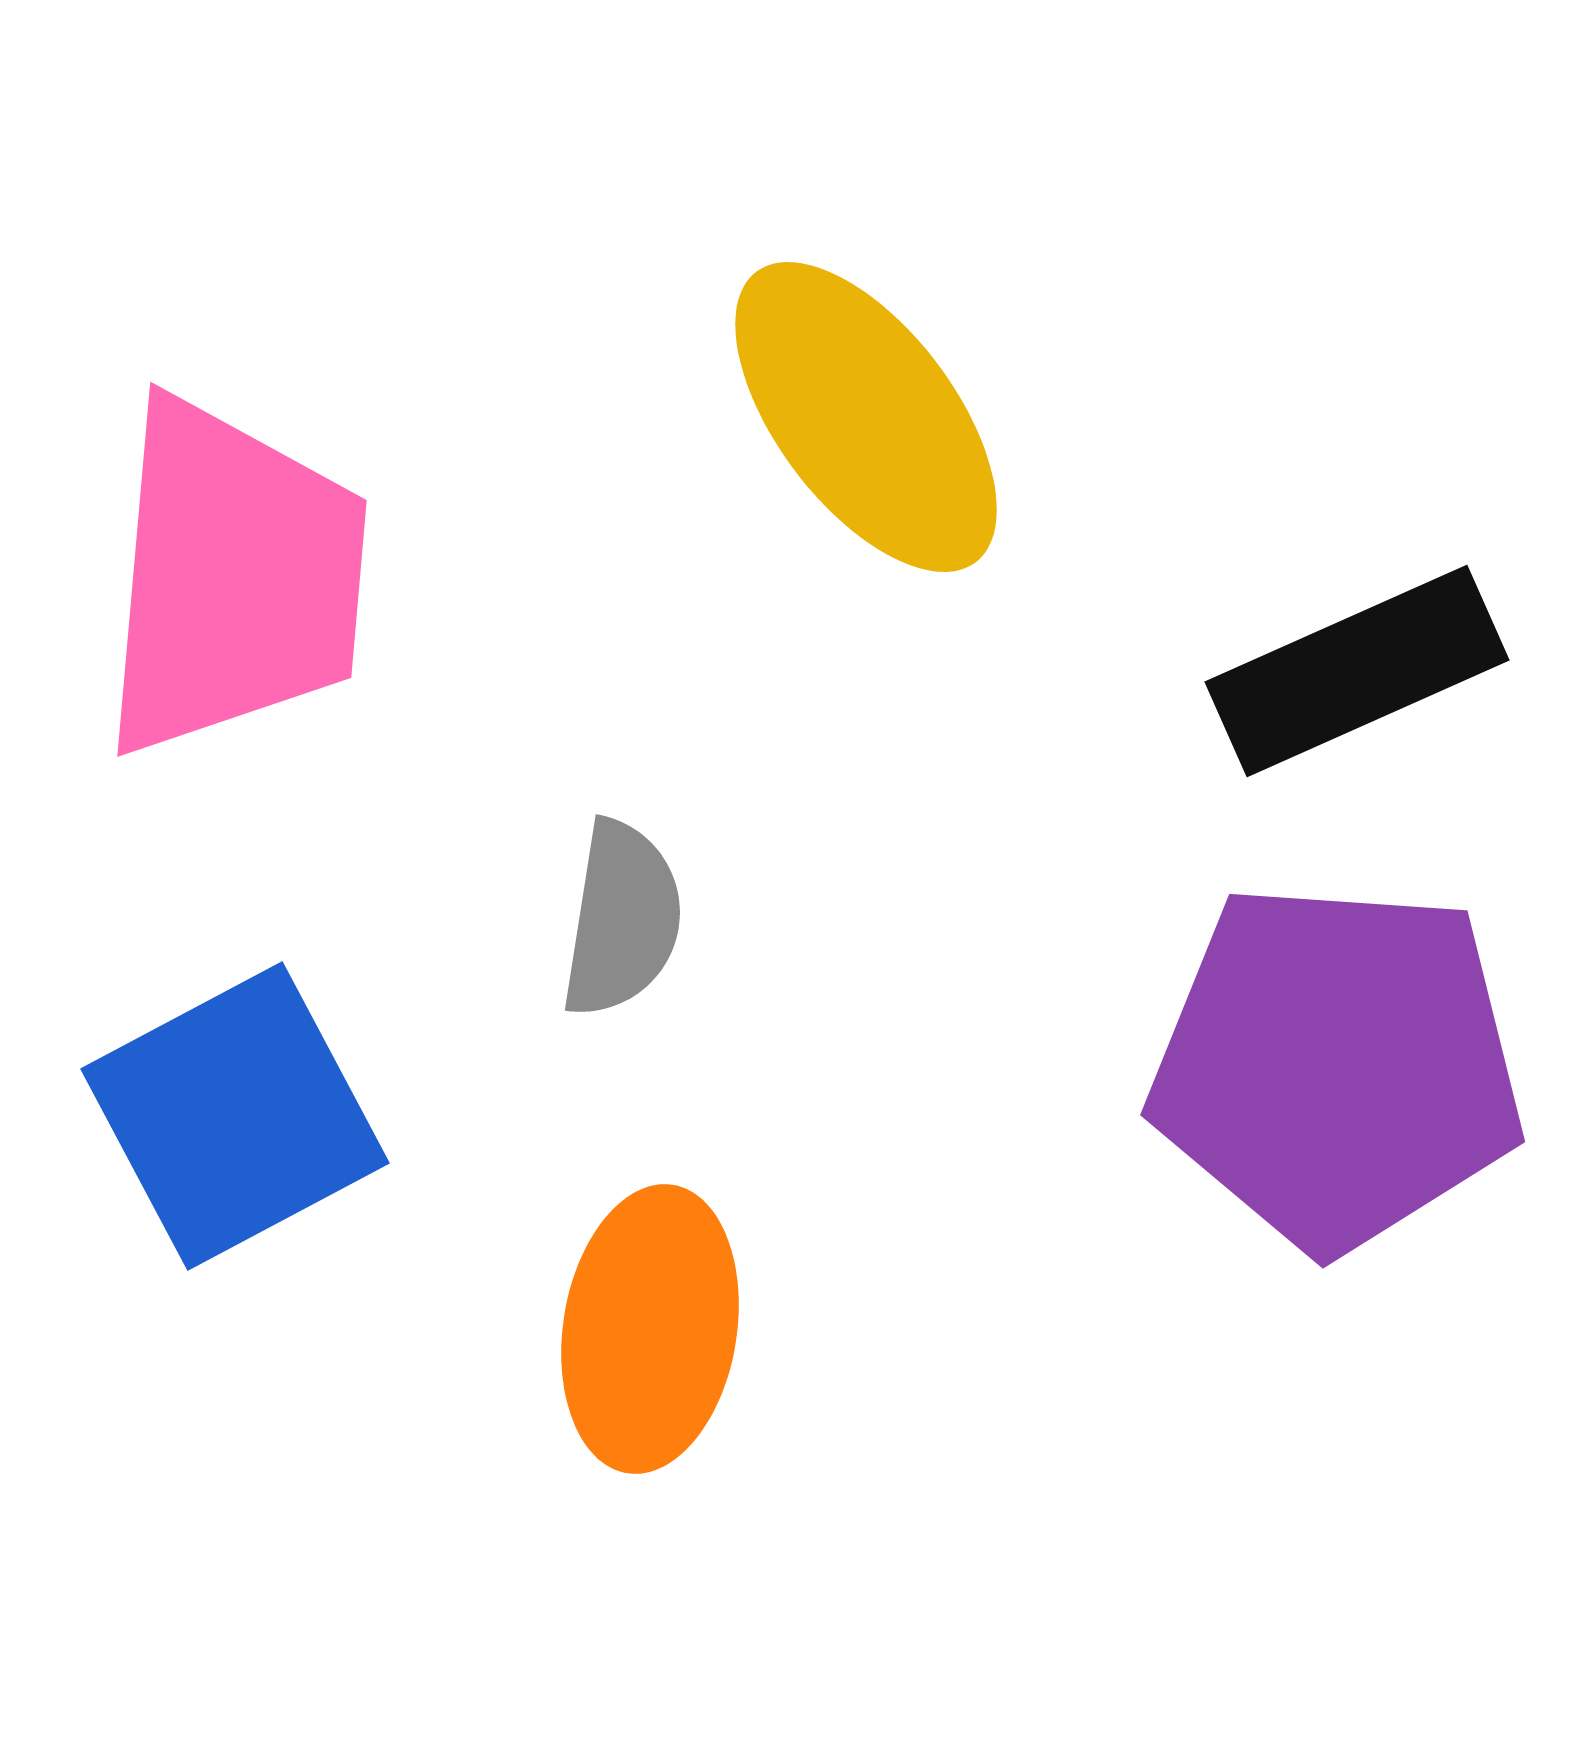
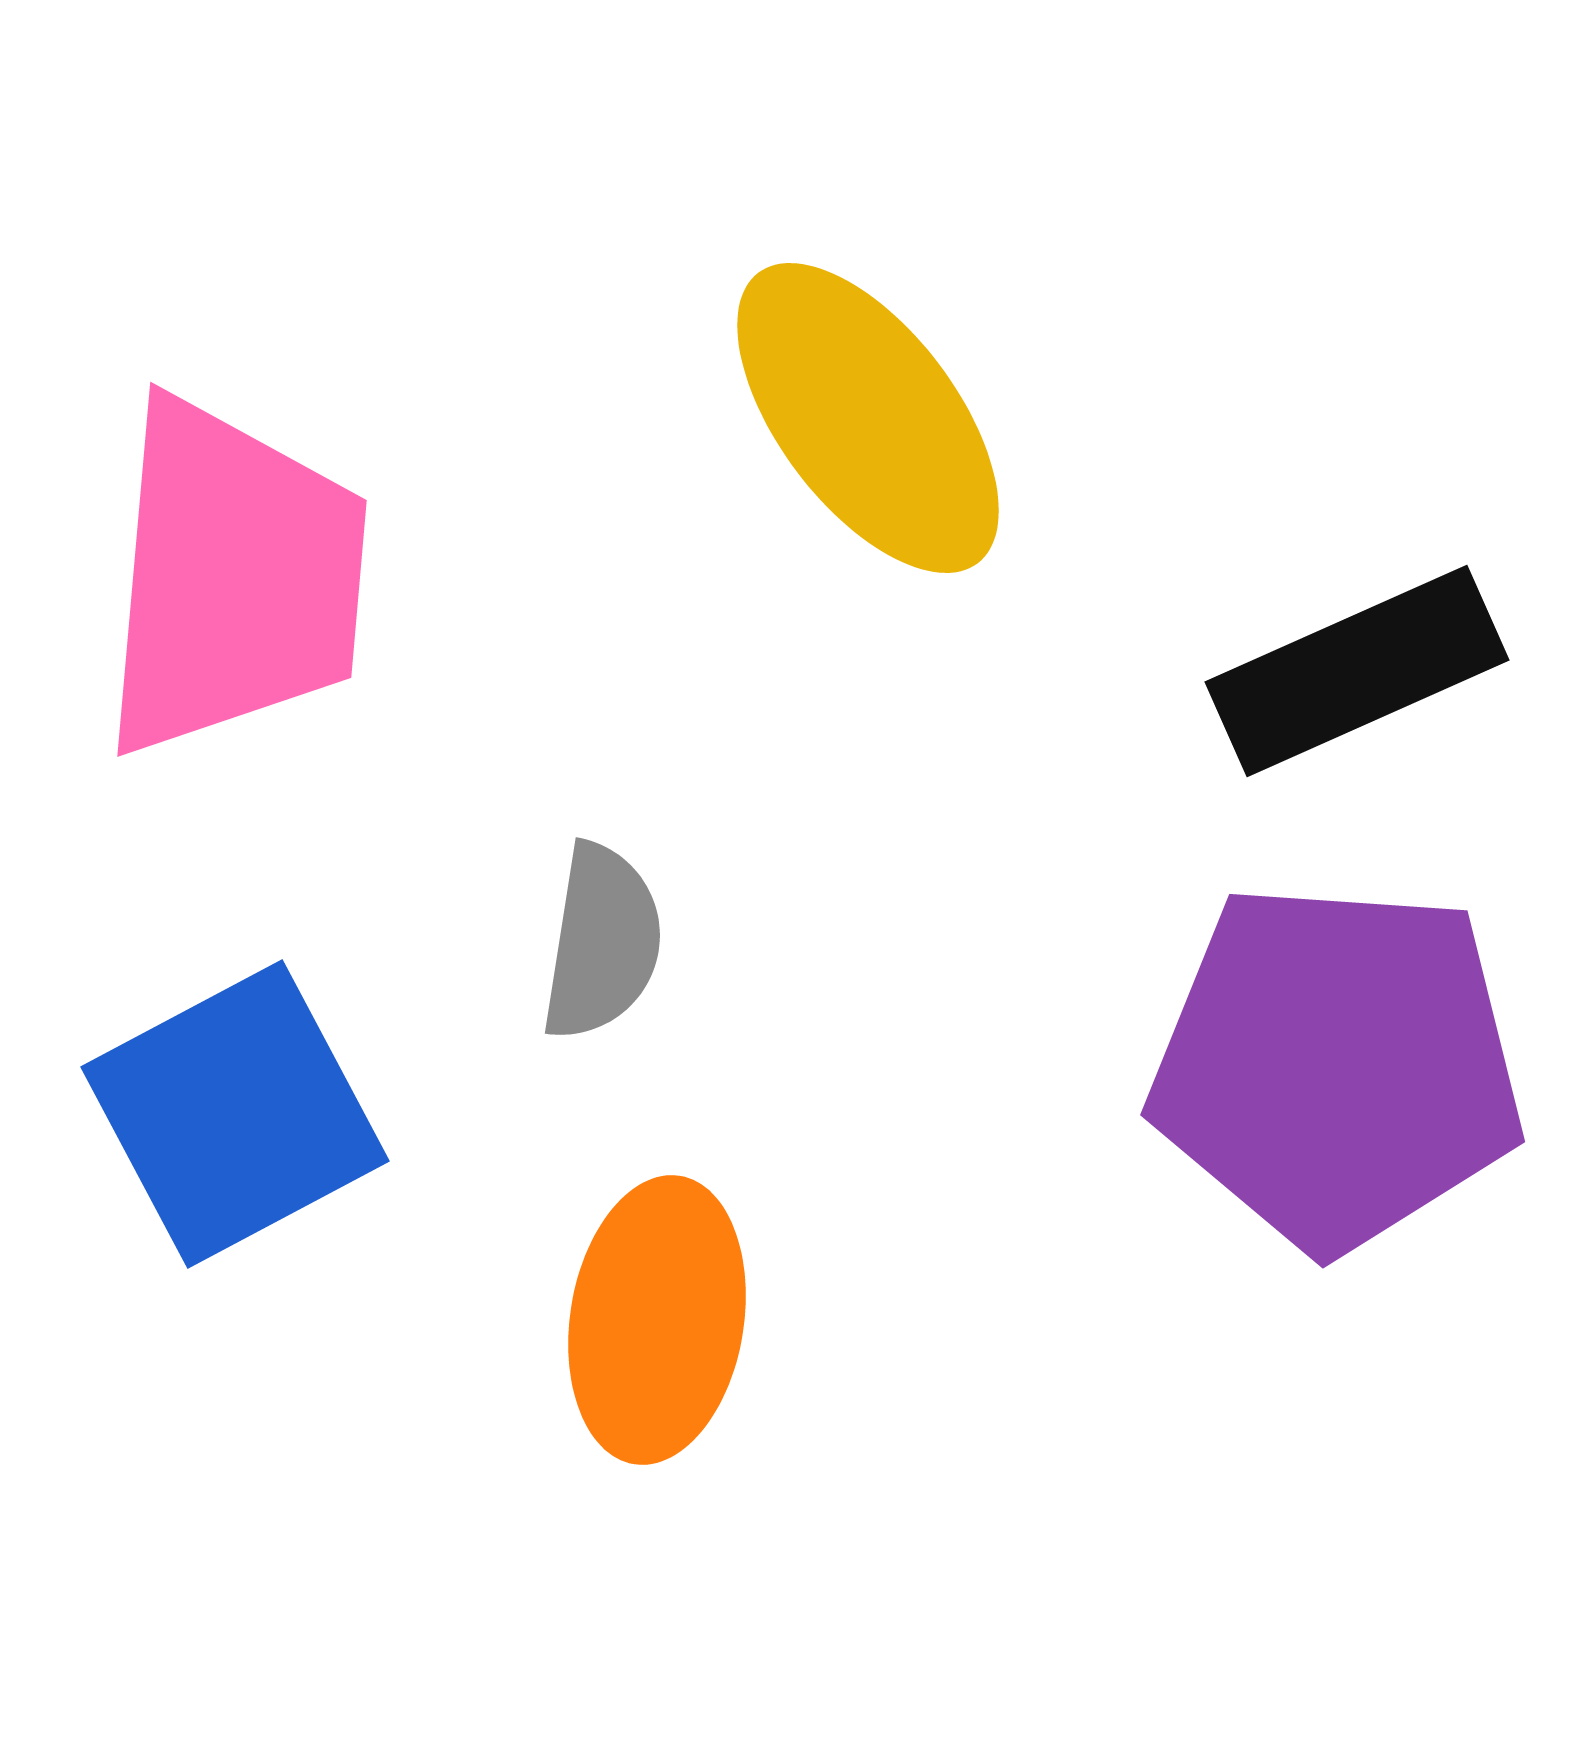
yellow ellipse: moved 2 px right, 1 px down
gray semicircle: moved 20 px left, 23 px down
blue square: moved 2 px up
orange ellipse: moved 7 px right, 9 px up
